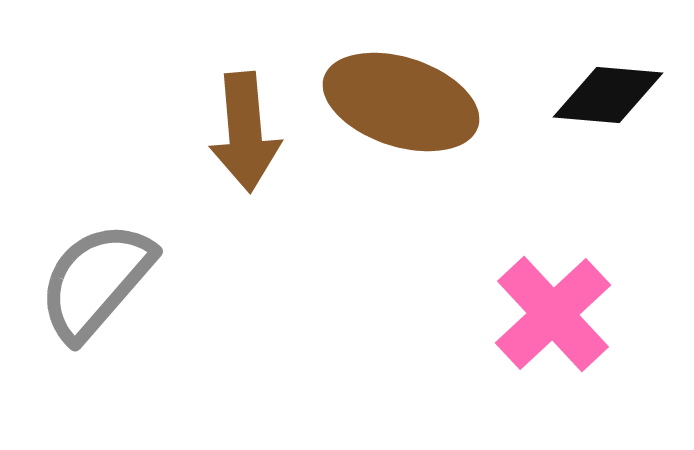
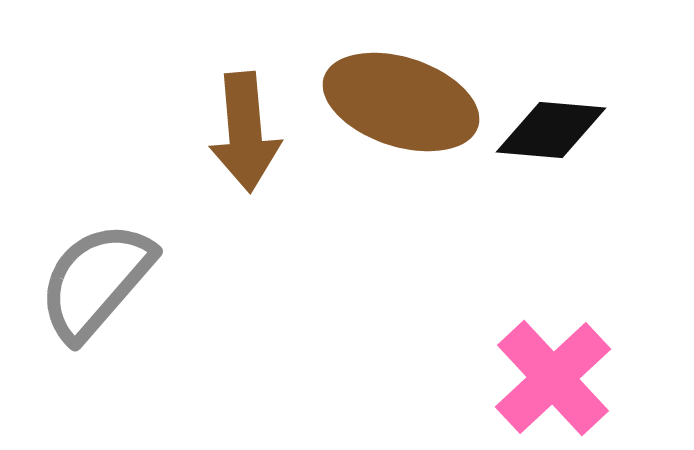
black diamond: moved 57 px left, 35 px down
pink cross: moved 64 px down
